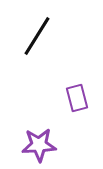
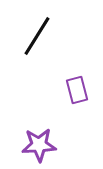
purple rectangle: moved 8 px up
